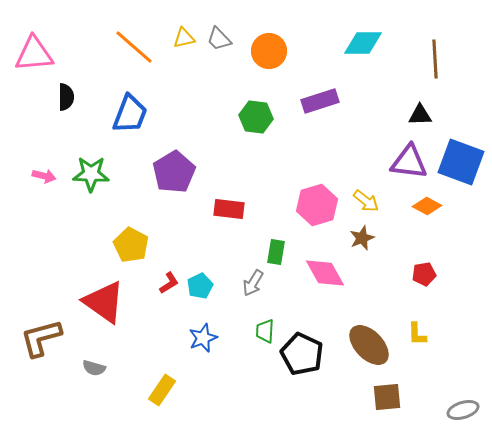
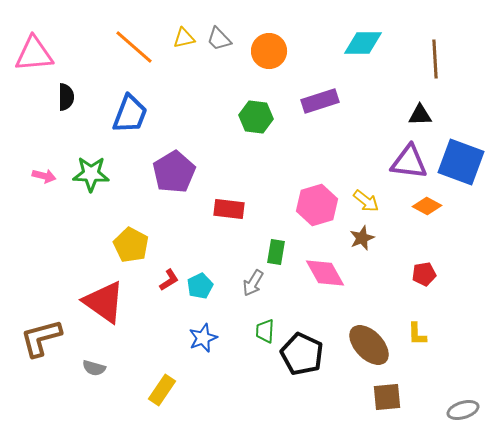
red L-shape: moved 3 px up
